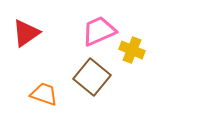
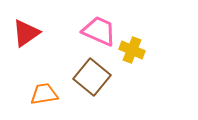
pink trapezoid: rotated 48 degrees clockwise
orange trapezoid: rotated 28 degrees counterclockwise
